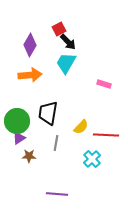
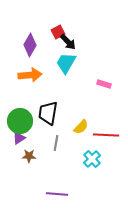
red square: moved 1 px left, 3 px down
green circle: moved 3 px right
